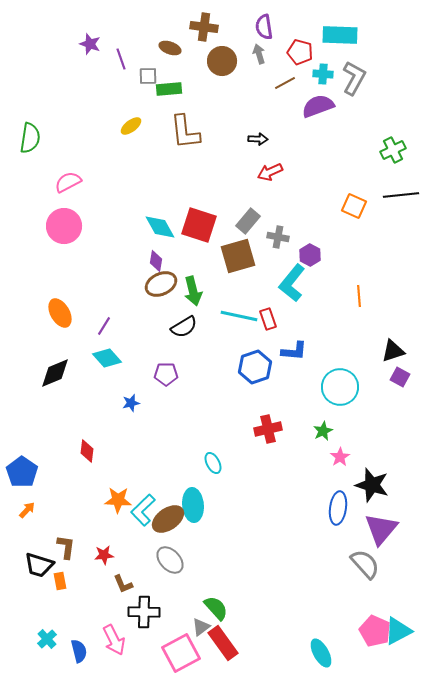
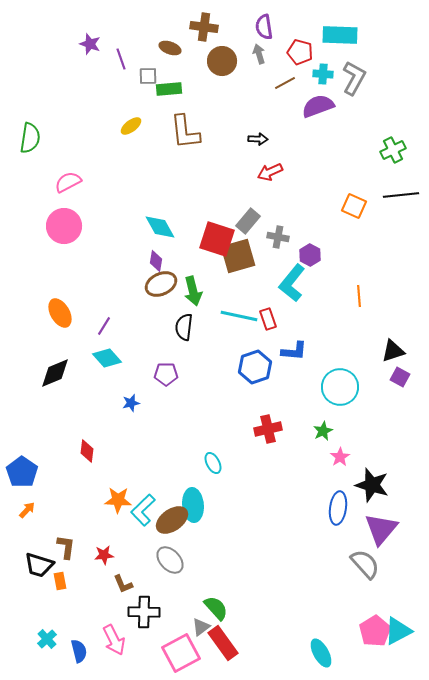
red square at (199, 225): moved 18 px right, 14 px down
black semicircle at (184, 327): rotated 128 degrees clockwise
brown ellipse at (168, 519): moved 4 px right, 1 px down
pink pentagon at (375, 631): rotated 16 degrees clockwise
